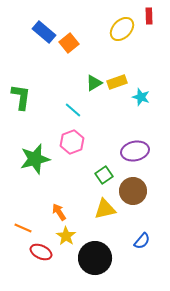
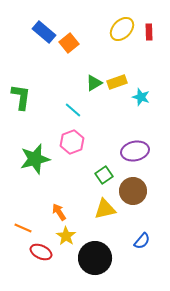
red rectangle: moved 16 px down
